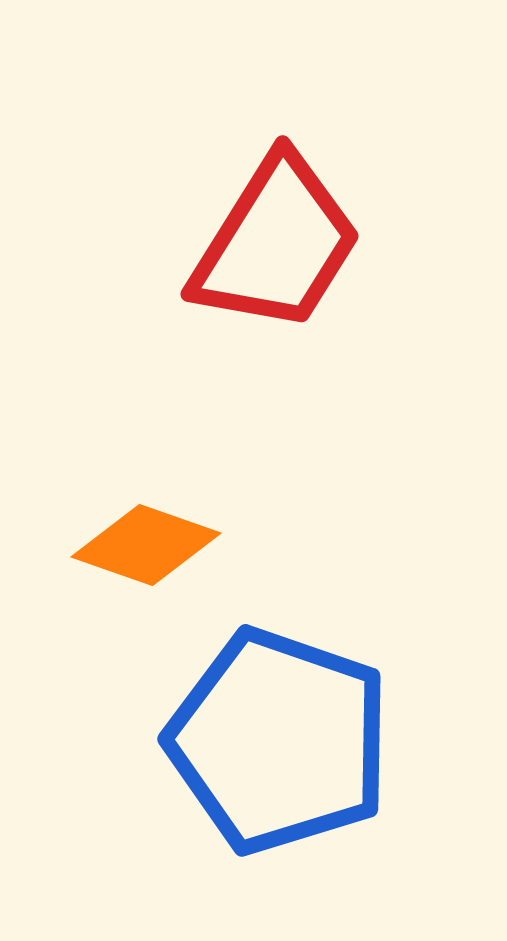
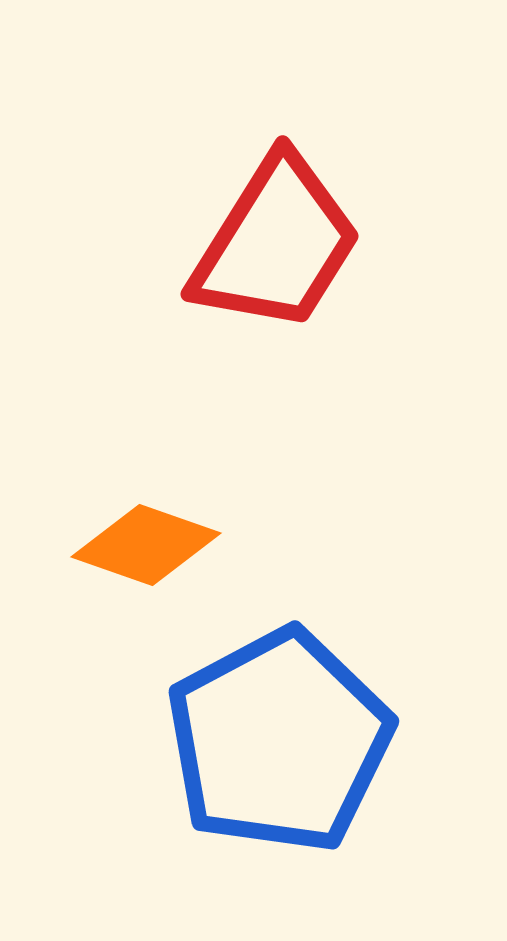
blue pentagon: rotated 25 degrees clockwise
